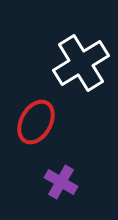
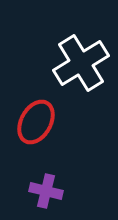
purple cross: moved 15 px left, 9 px down; rotated 16 degrees counterclockwise
